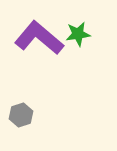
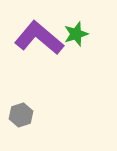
green star: moved 2 px left; rotated 10 degrees counterclockwise
